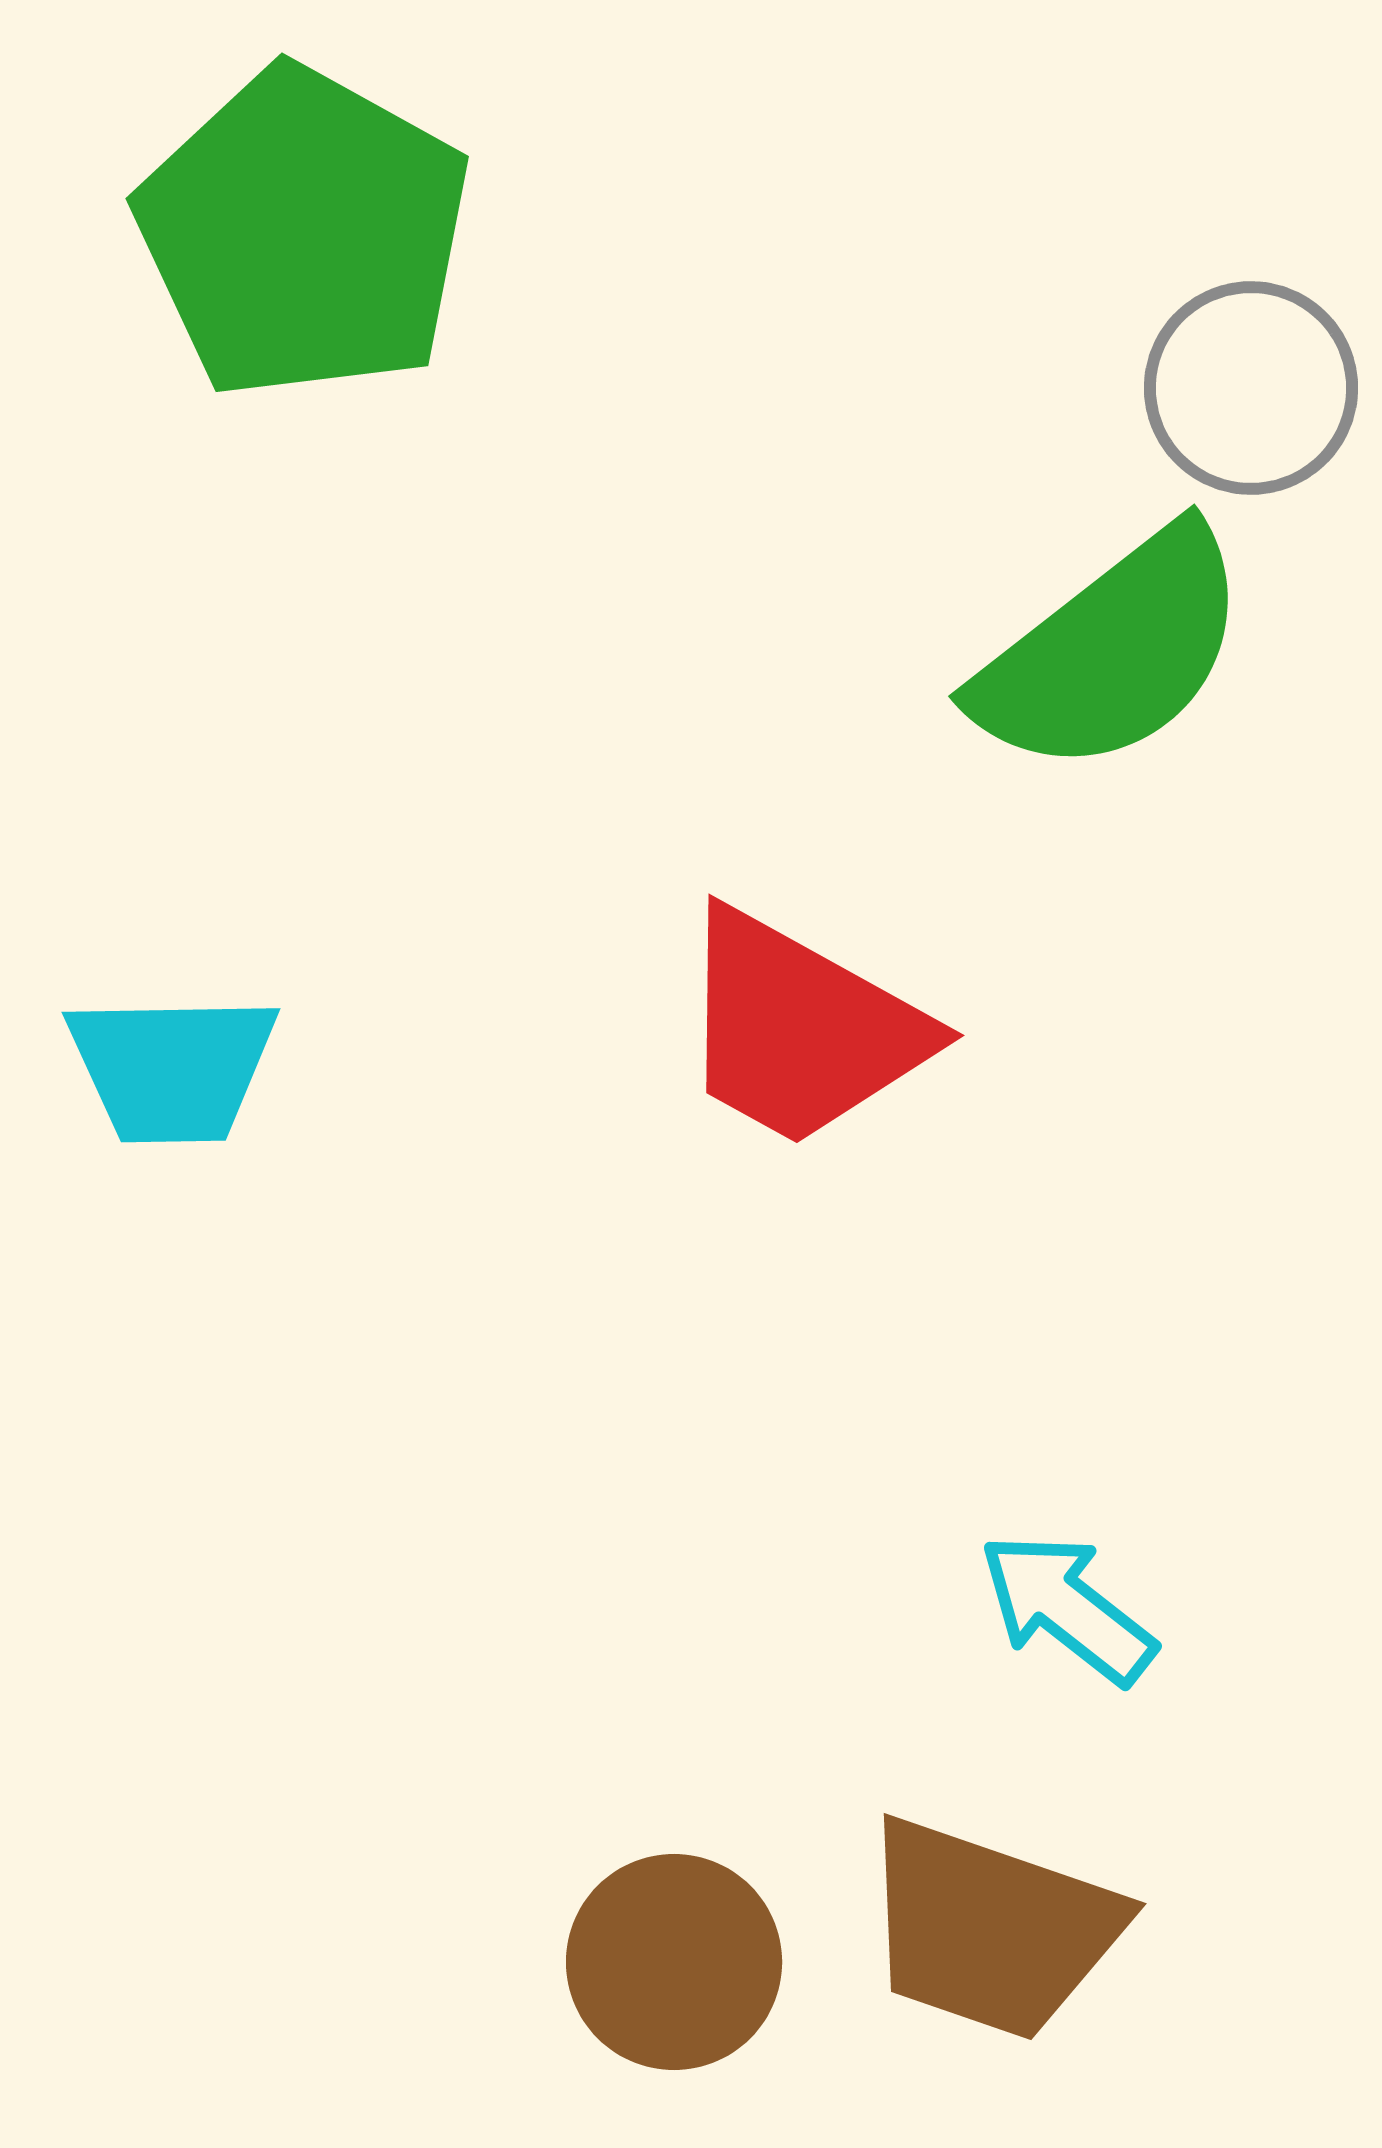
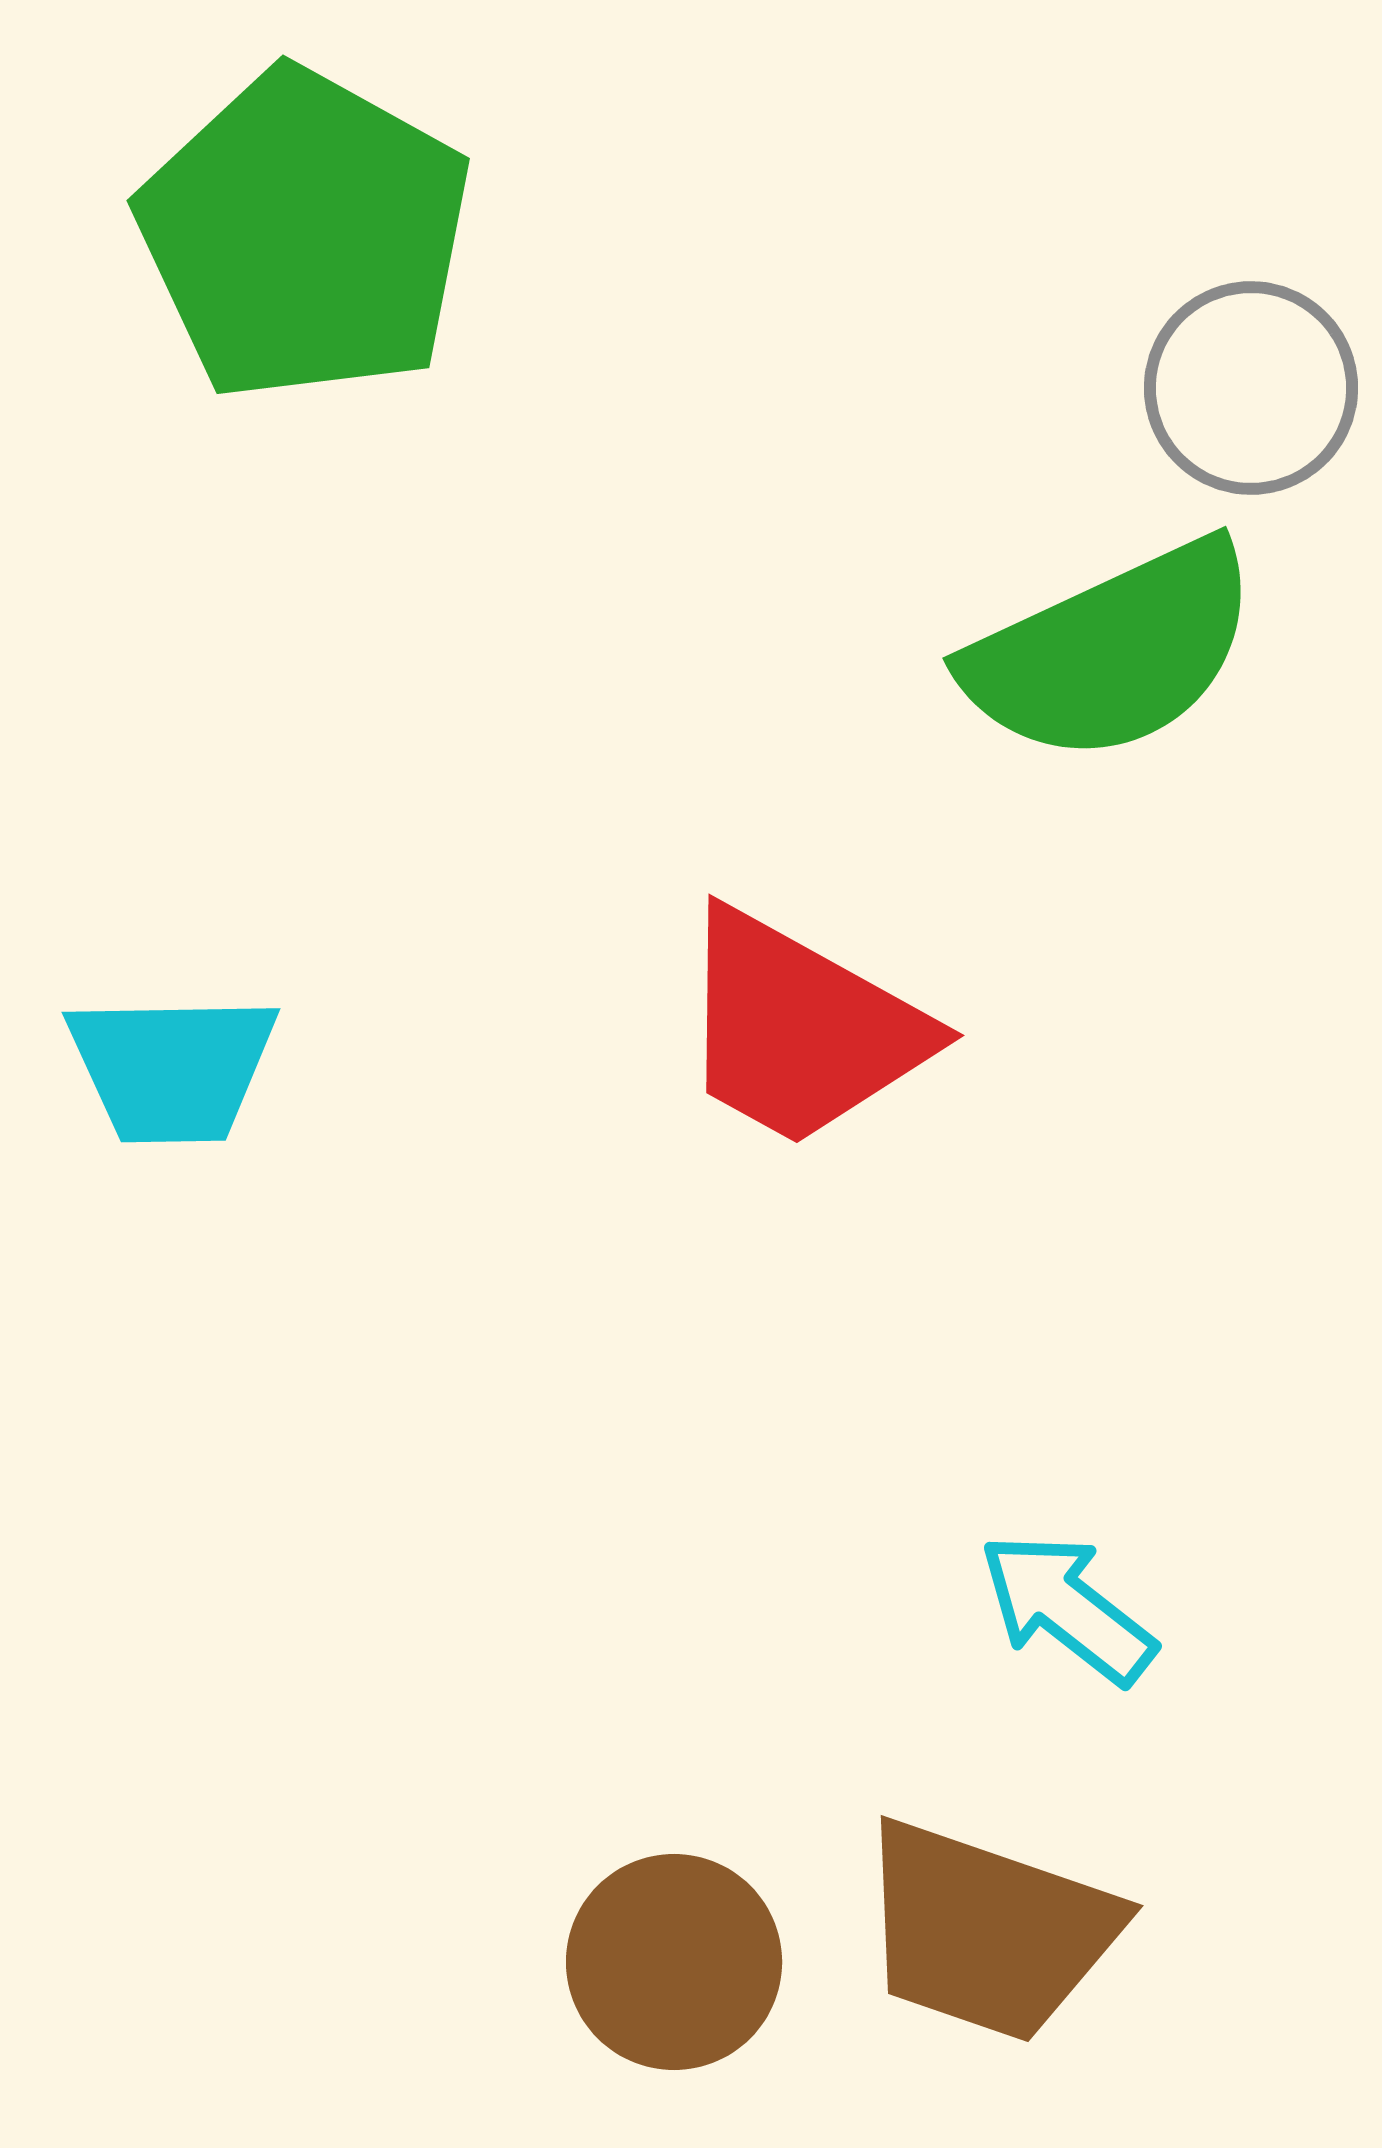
green pentagon: moved 1 px right, 2 px down
green semicircle: rotated 13 degrees clockwise
brown trapezoid: moved 3 px left, 2 px down
